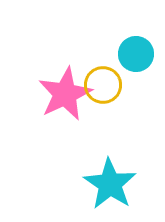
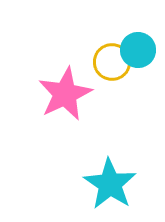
cyan circle: moved 2 px right, 4 px up
yellow circle: moved 9 px right, 23 px up
